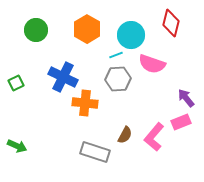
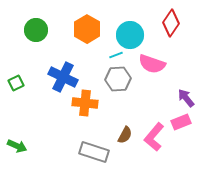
red diamond: rotated 20 degrees clockwise
cyan circle: moved 1 px left
gray rectangle: moved 1 px left
